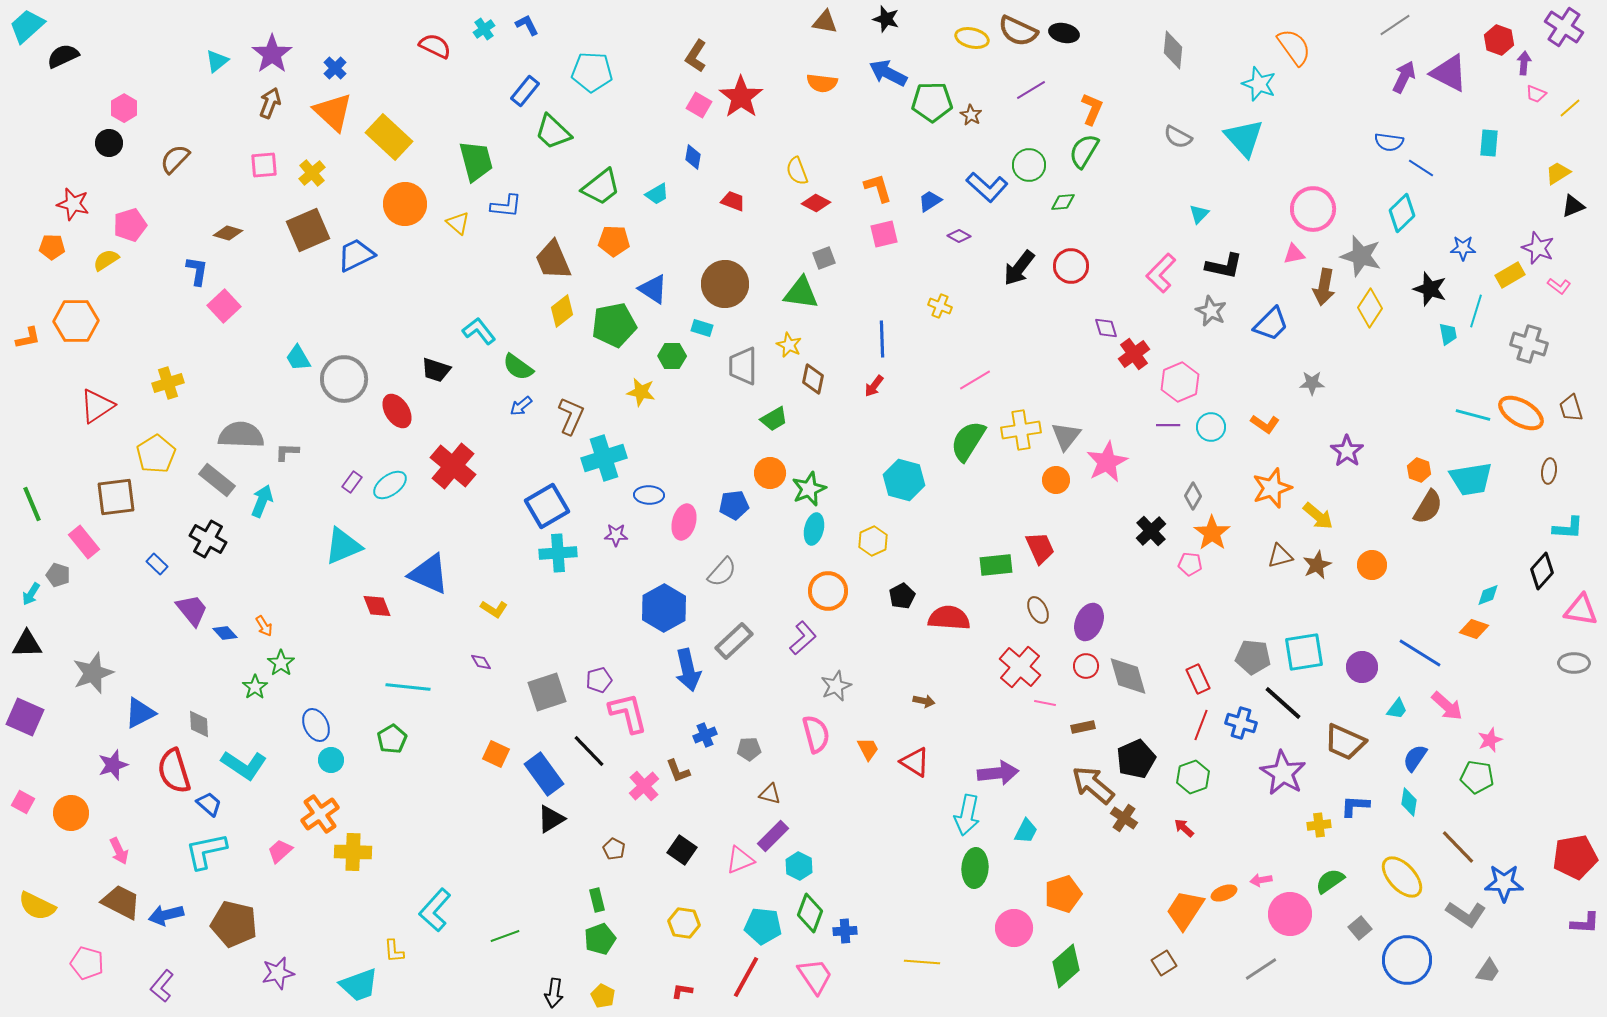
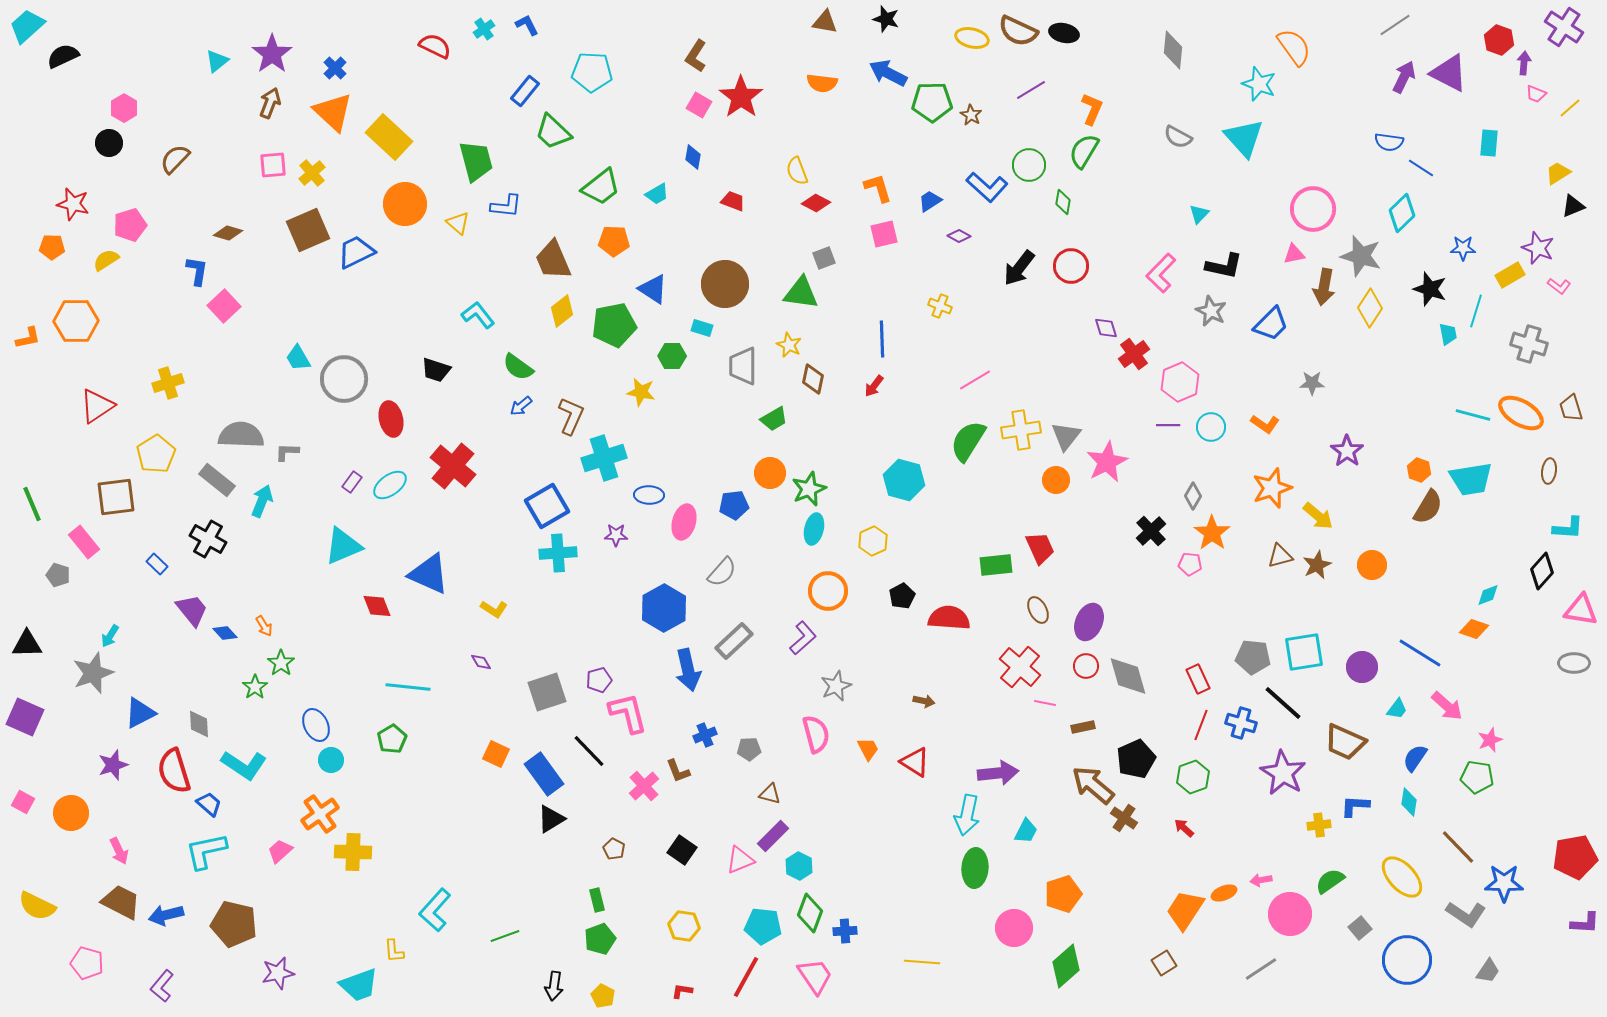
pink square at (264, 165): moved 9 px right
green diamond at (1063, 202): rotated 75 degrees counterclockwise
blue trapezoid at (356, 255): moved 3 px up
cyan L-shape at (479, 331): moved 1 px left, 16 px up
red ellipse at (397, 411): moved 6 px left, 8 px down; rotated 20 degrees clockwise
cyan arrow at (31, 594): moved 79 px right, 42 px down
yellow hexagon at (684, 923): moved 3 px down
black arrow at (554, 993): moved 7 px up
